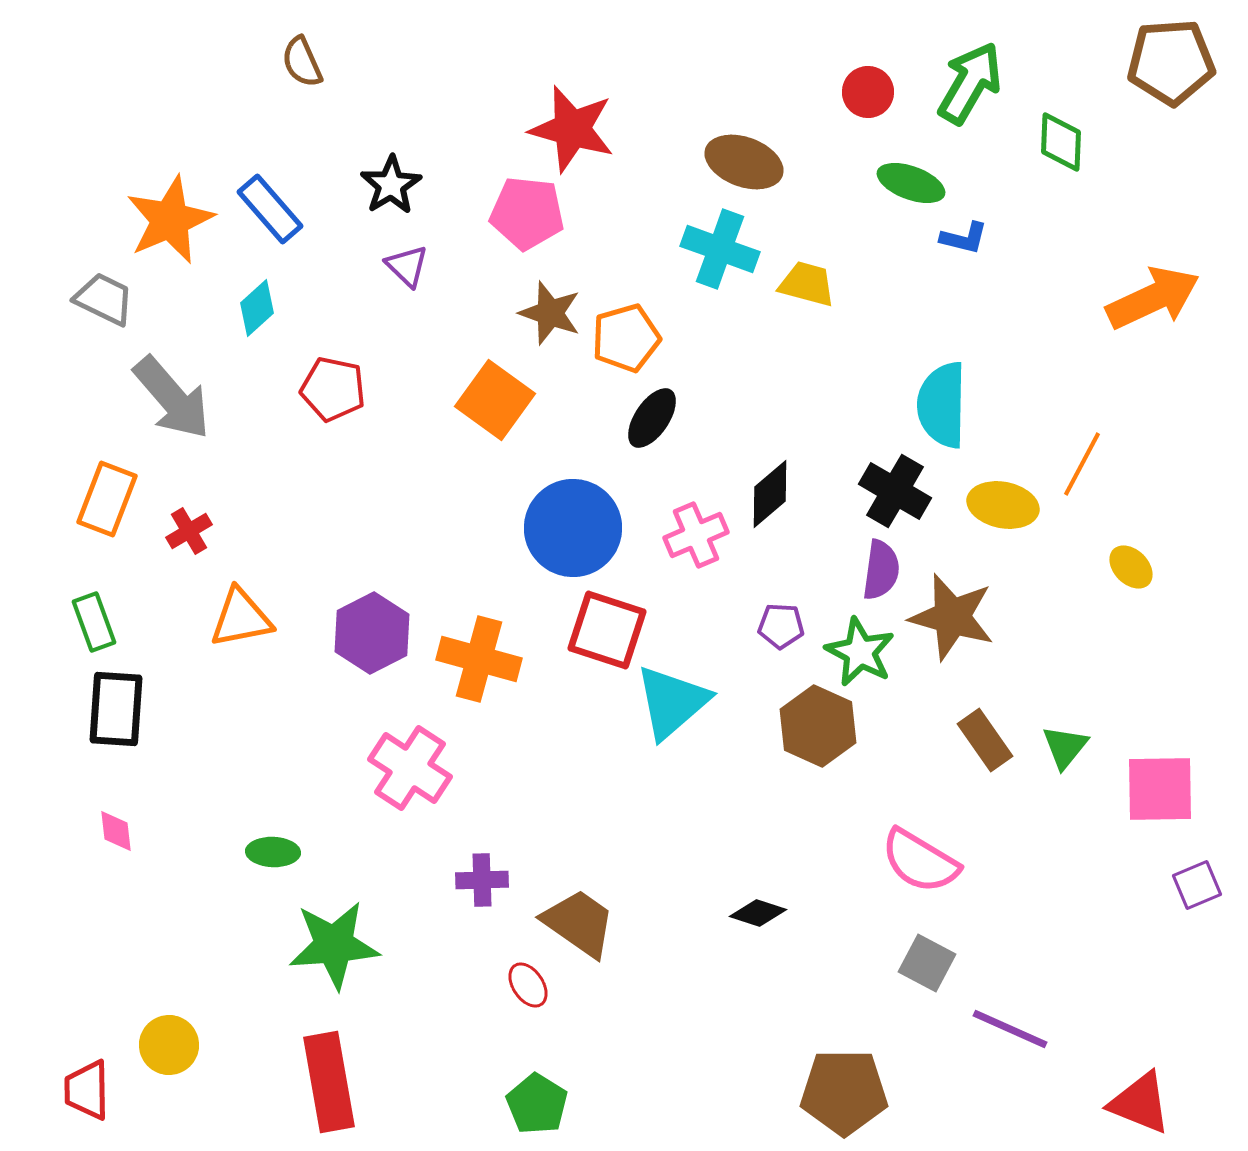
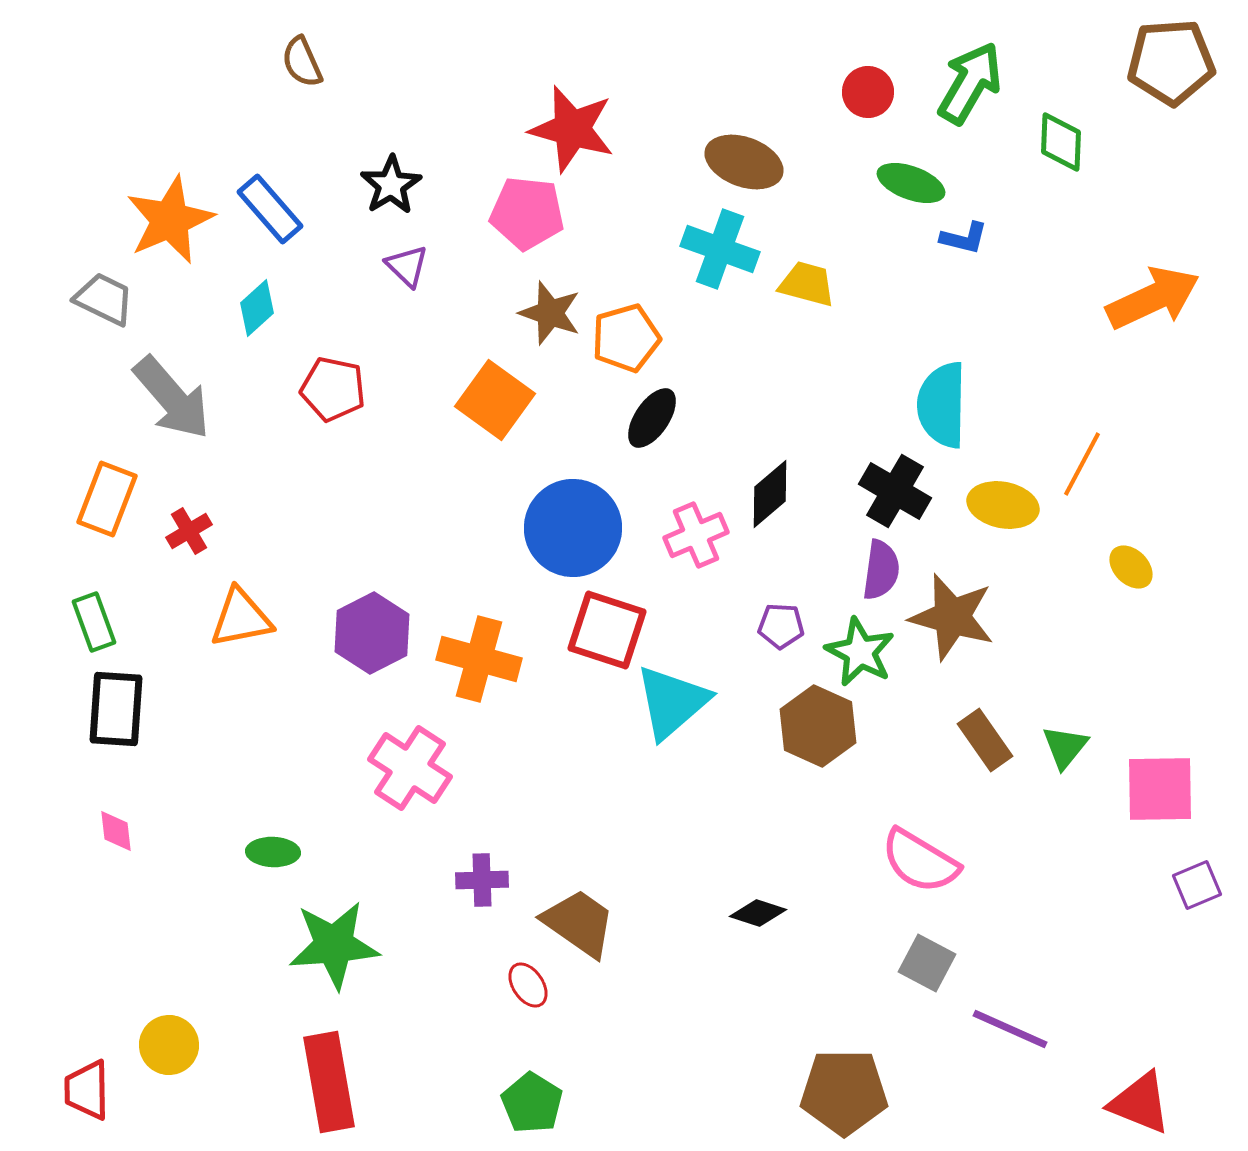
green pentagon at (537, 1104): moved 5 px left, 1 px up
